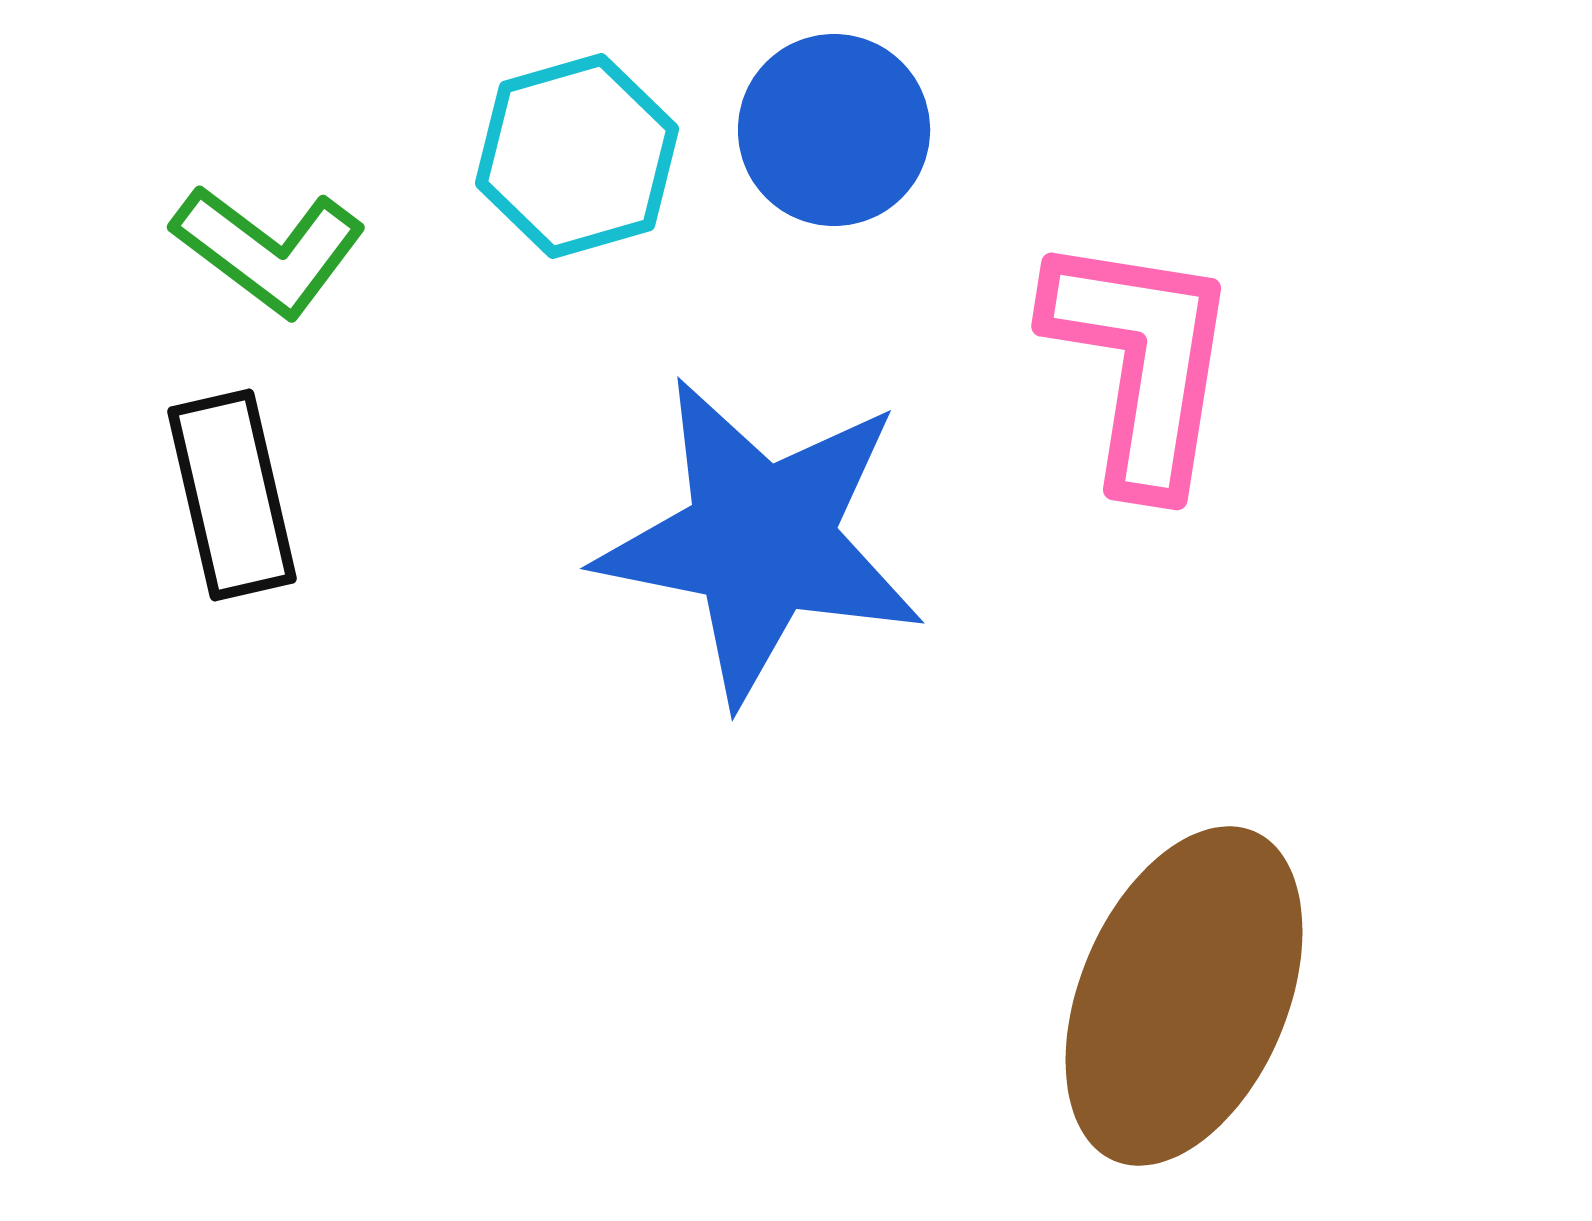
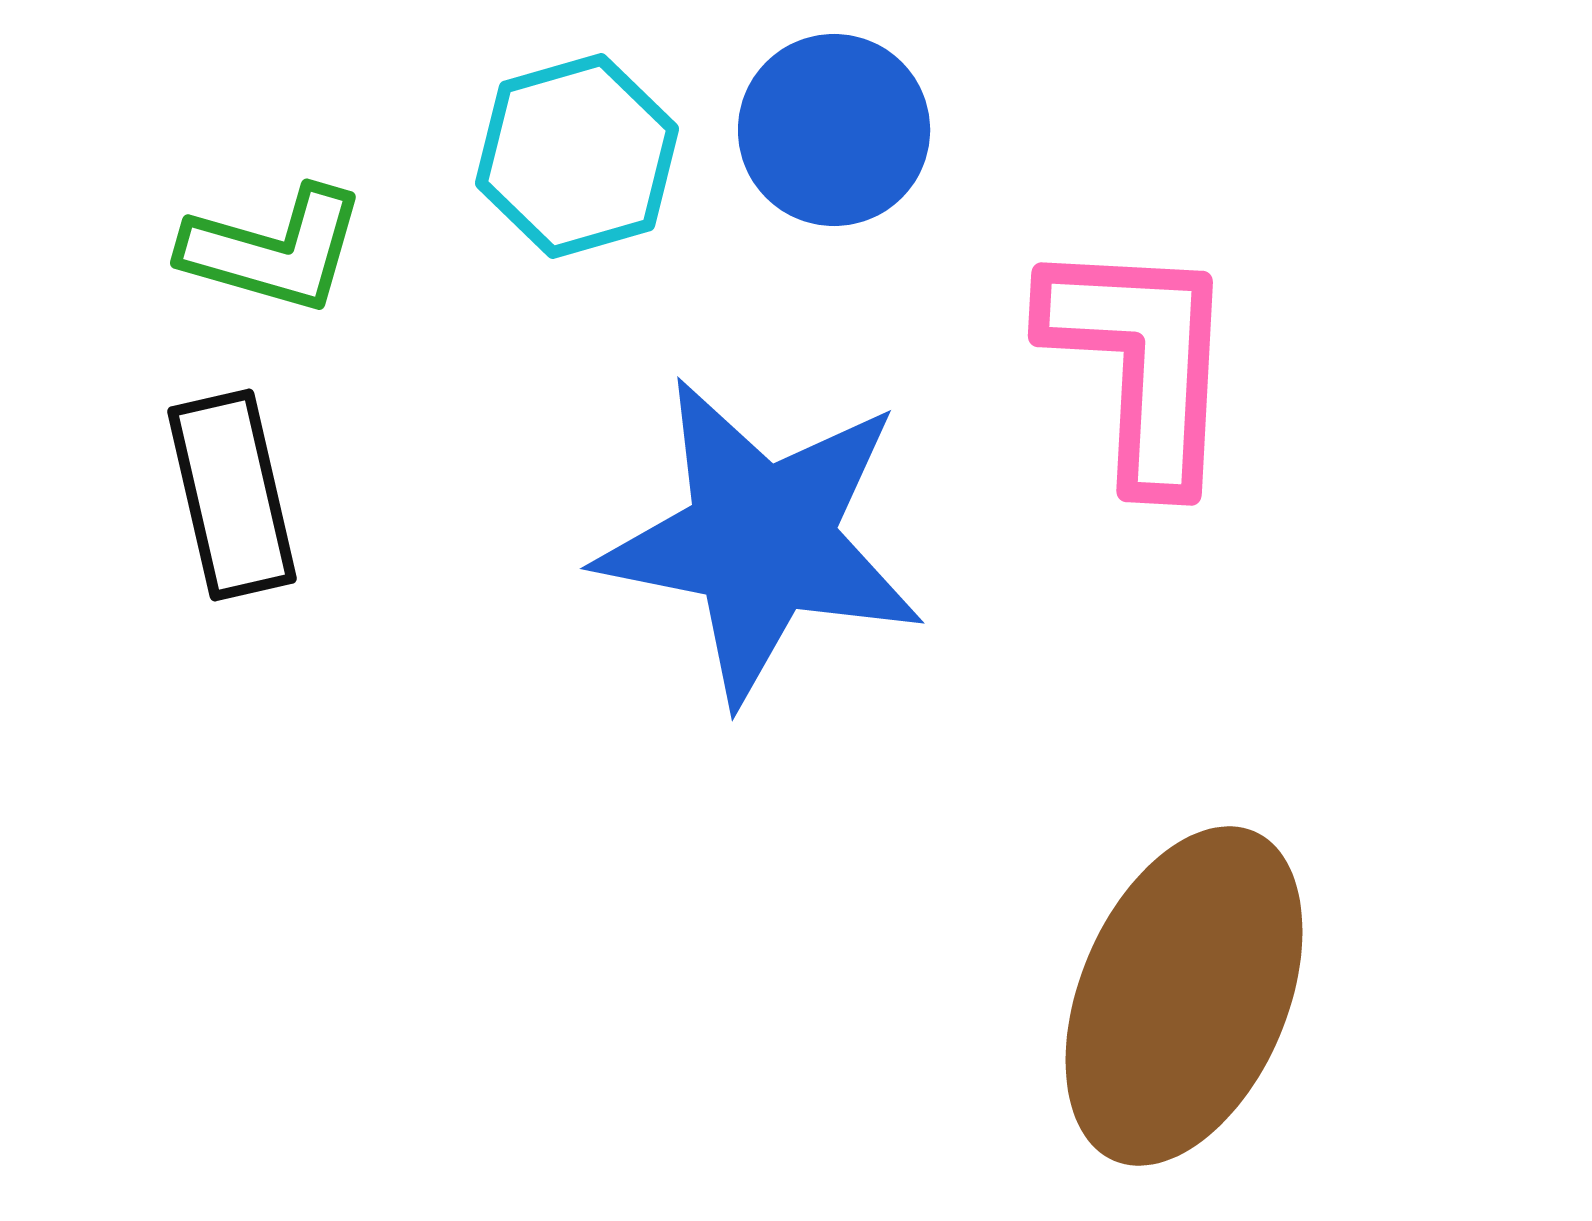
green L-shape: moved 5 px right; rotated 21 degrees counterclockwise
pink L-shape: rotated 6 degrees counterclockwise
